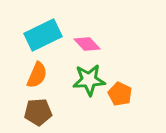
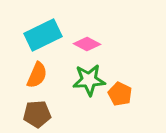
pink diamond: rotated 20 degrees counterclockwise
brown pentagon: moved 1 px left, 2 px down
